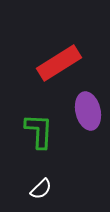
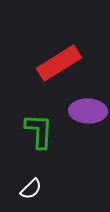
purple ellipse: rotated 75 degrees counterclockwise
white semicircle: moved 10 px left
